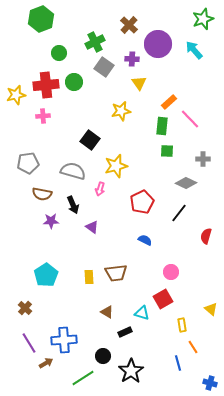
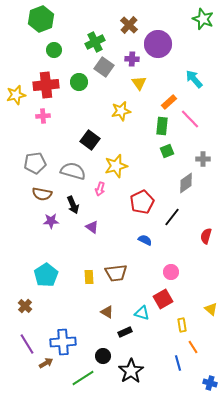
green star at (203, 19): rotated 30 degrees counterclockwise
cyan arrow at (194, 50): moved 29 px down
green circle at (59, 53): moved 5 px left, 3 px up
green circle at (74, 82): moved 5 px right
green square at (167, 151): rotated 24 degrees counterclockwise
gray pentagon at (28, 163): moved 7 px right
gray diamond at (186, 183): rotated 60 degrees counterclockwise
black line at (179, 213): moved 7 px left, 4 px down
brown cross at (25, 308): moved 2 px up
blue cross at (64, 340): moved 1 px left, 2 px down
purple line at (29, 343): moved 2 px left, 1 px down
